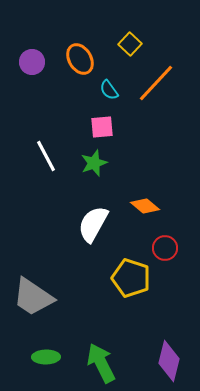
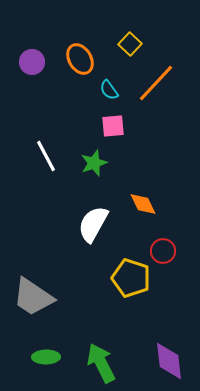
pink square: moved 11 px right, 1 px up
orange diamond: moved 2 px left, 2 px up; rotated 24 degrees clockwise
red circle: moved 2 px left, 3 px down
purple diamond: rotated 21 degrees counterclockwise
